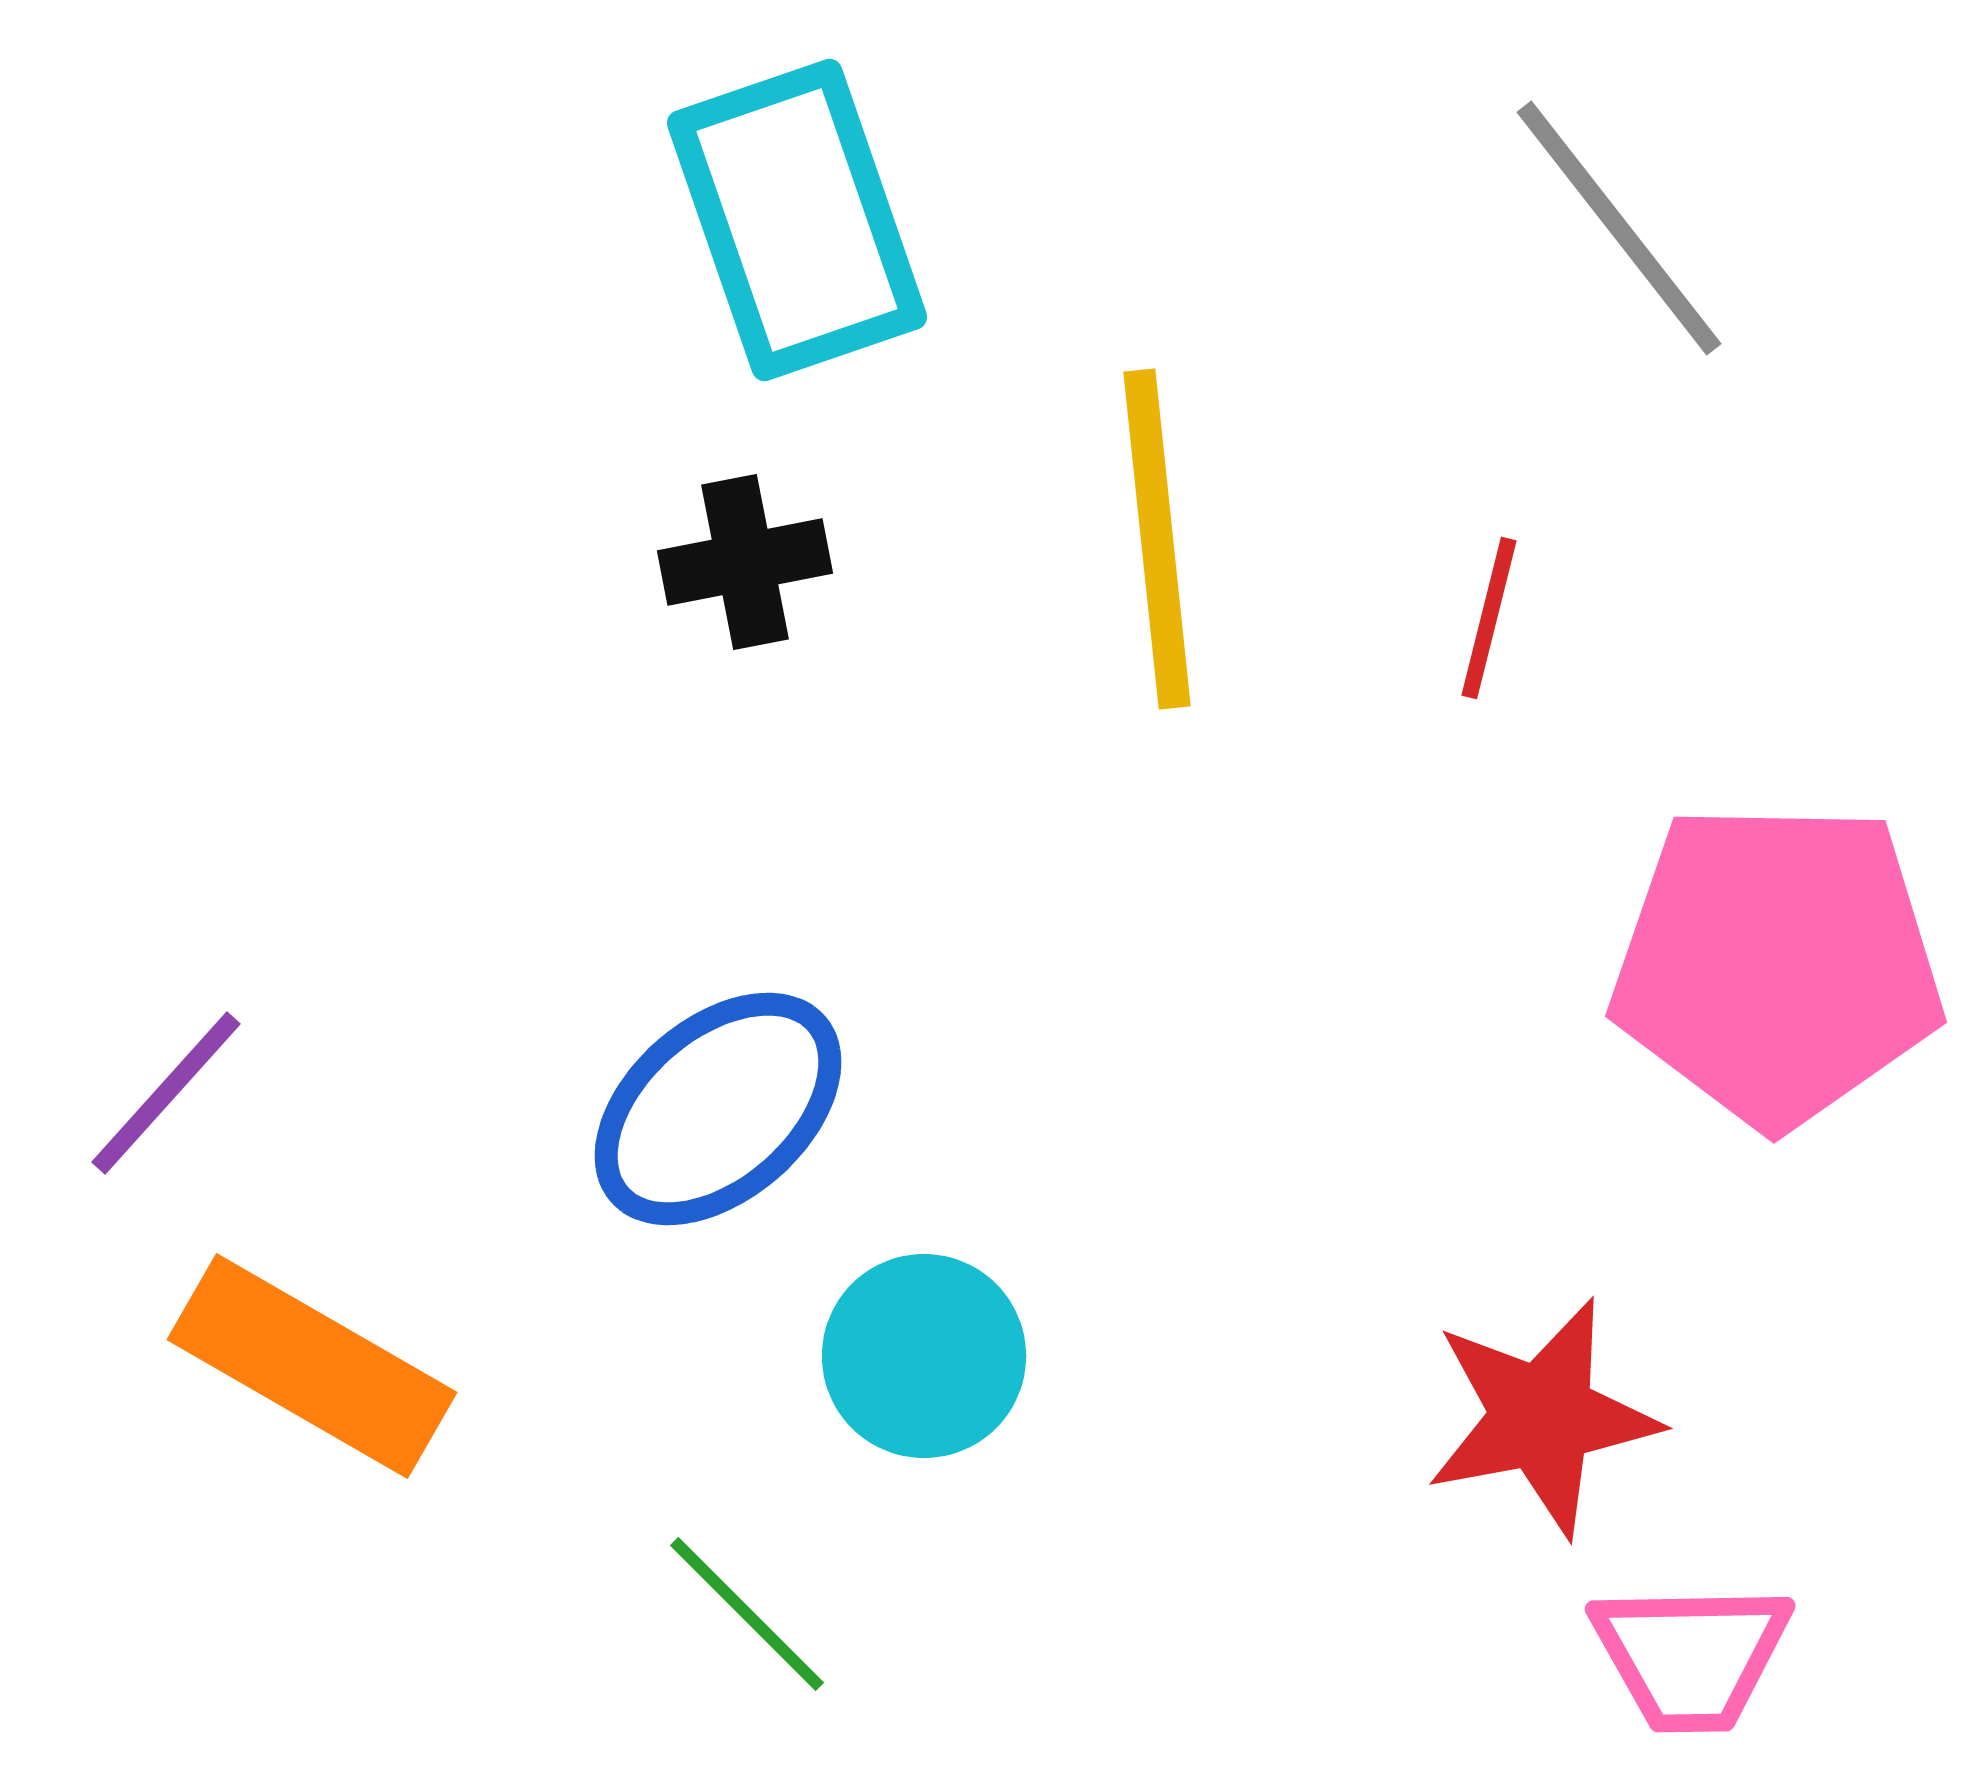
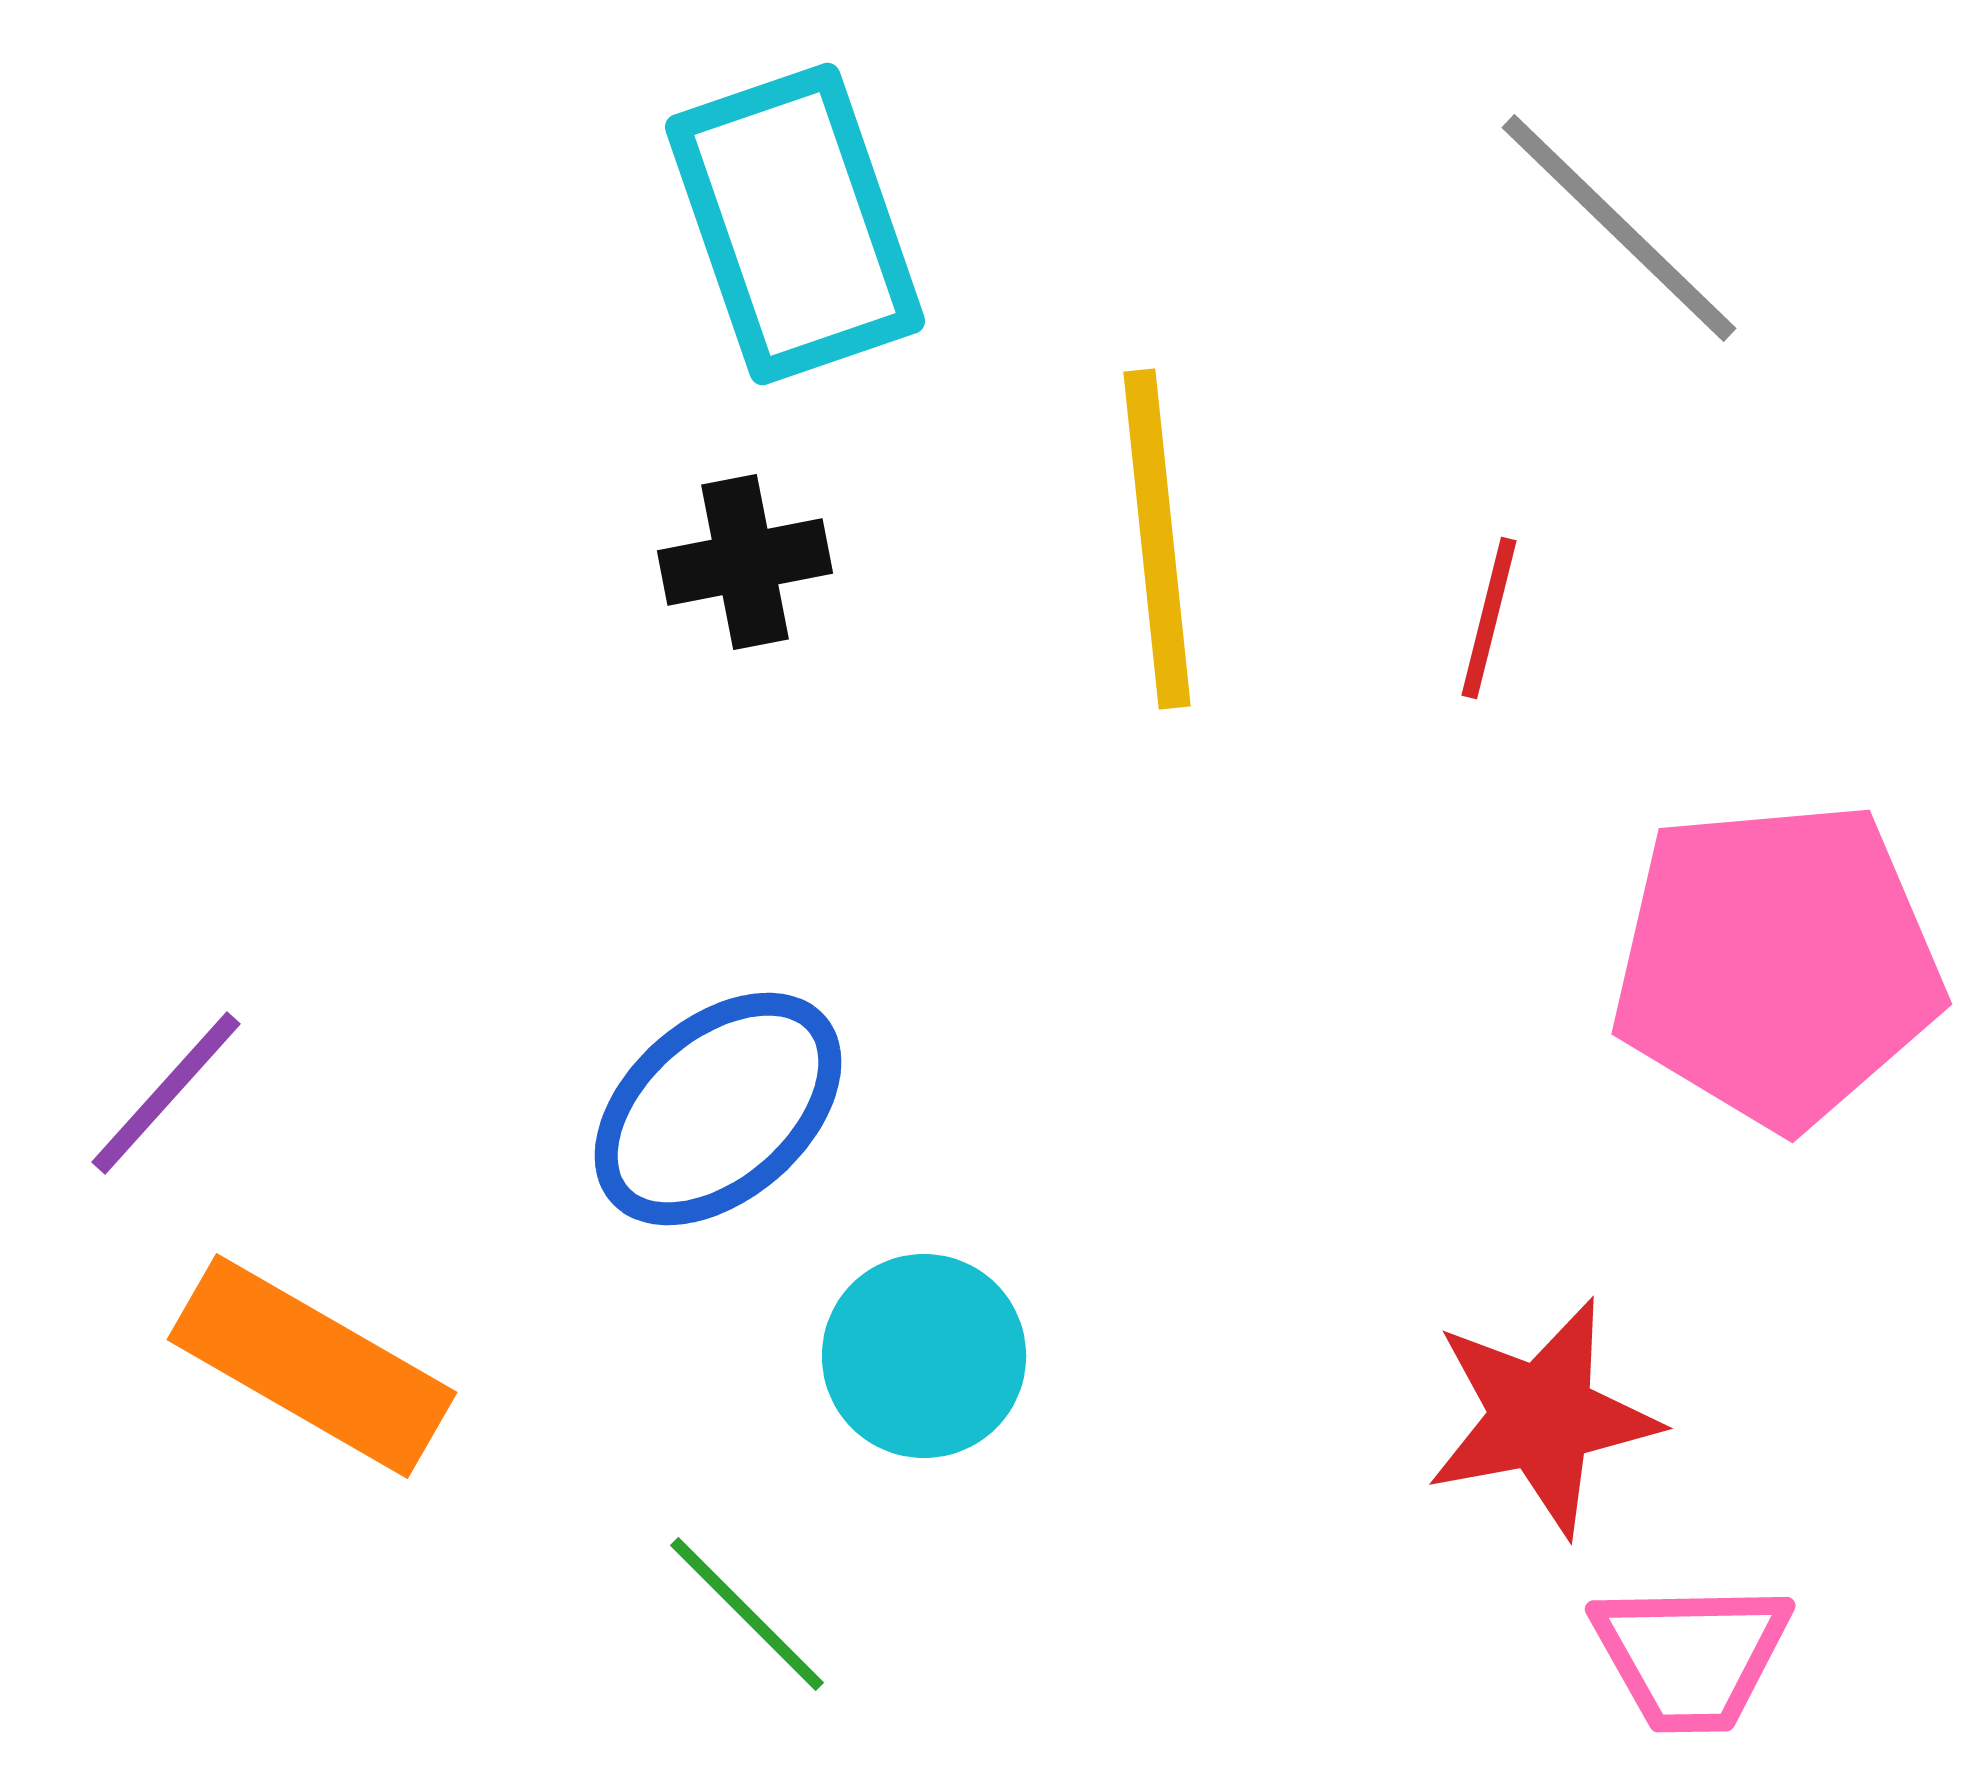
cyan rectangle: moved 2 px left, 4 px down
gray line: rotated 8 degrees counterclockwise
pink pentagon: rotated 6 degrees counterclockwise
